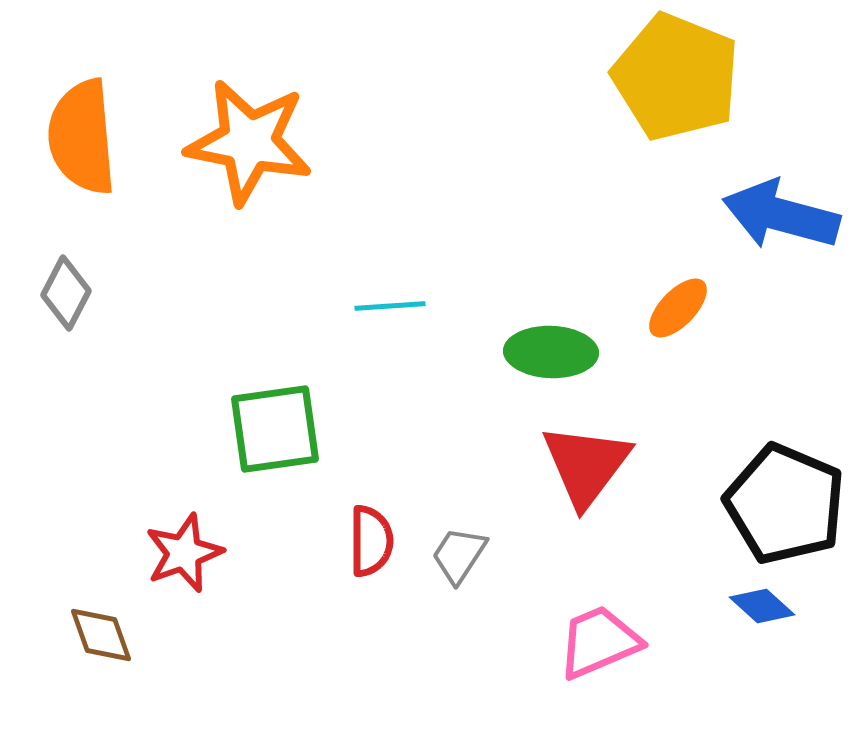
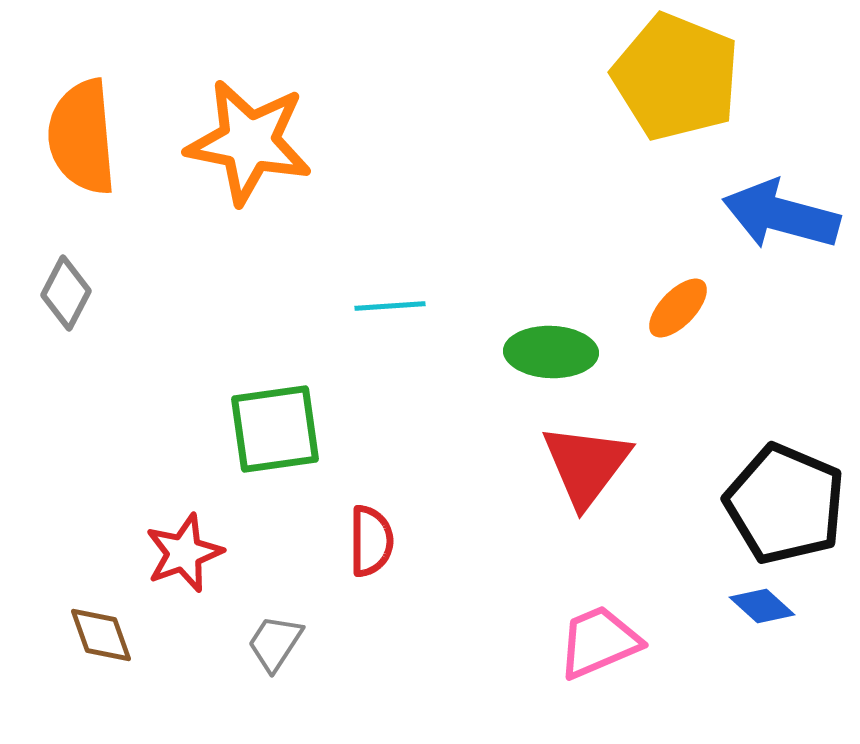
gray trapezoid: moved 184 px left, 88 px down
